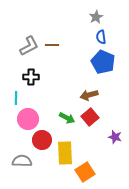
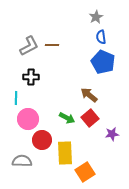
brown arrow: rotated 54 degrees clockwise
red square: moved 1 px down
purple star: moved 3 px left, 3 px up; rotated 24 degrees counterclockwise
